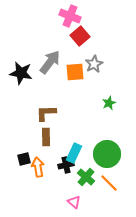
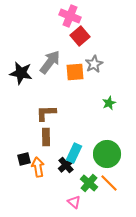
black cross: rotated 28 degrees counterclockwise
green cross: moved 3 px right, 6 px down
